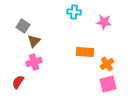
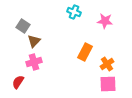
cyan cross: rotated 16 degrees clockwise
pink star: moved 1 px right, 1 px up
orange rectangle: rotated 66 degrees counterclockwise
pink square: rotated 12 degrees clockwise
